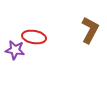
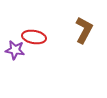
brown L-shape: moved 6 px left
